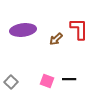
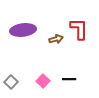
brown arrow: rotated 152 degrees counterclockwise
pink square: moved 4 px left; rotated 24 degrees clockwise
